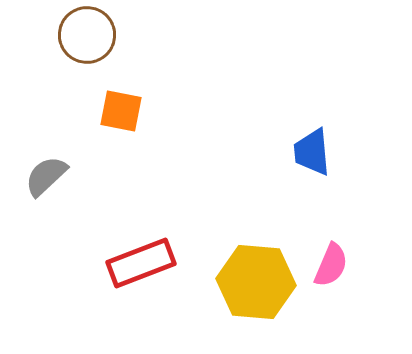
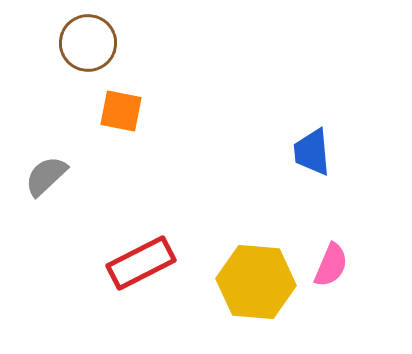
brown circle: moved 1 px right, 8 px down
red rectangle: rotated 6 degrees counterclockwise
